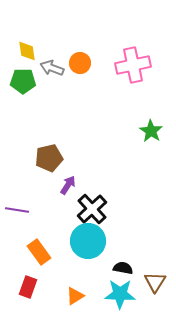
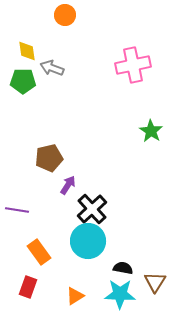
orange circle: moved 15 px left, 48 px up
